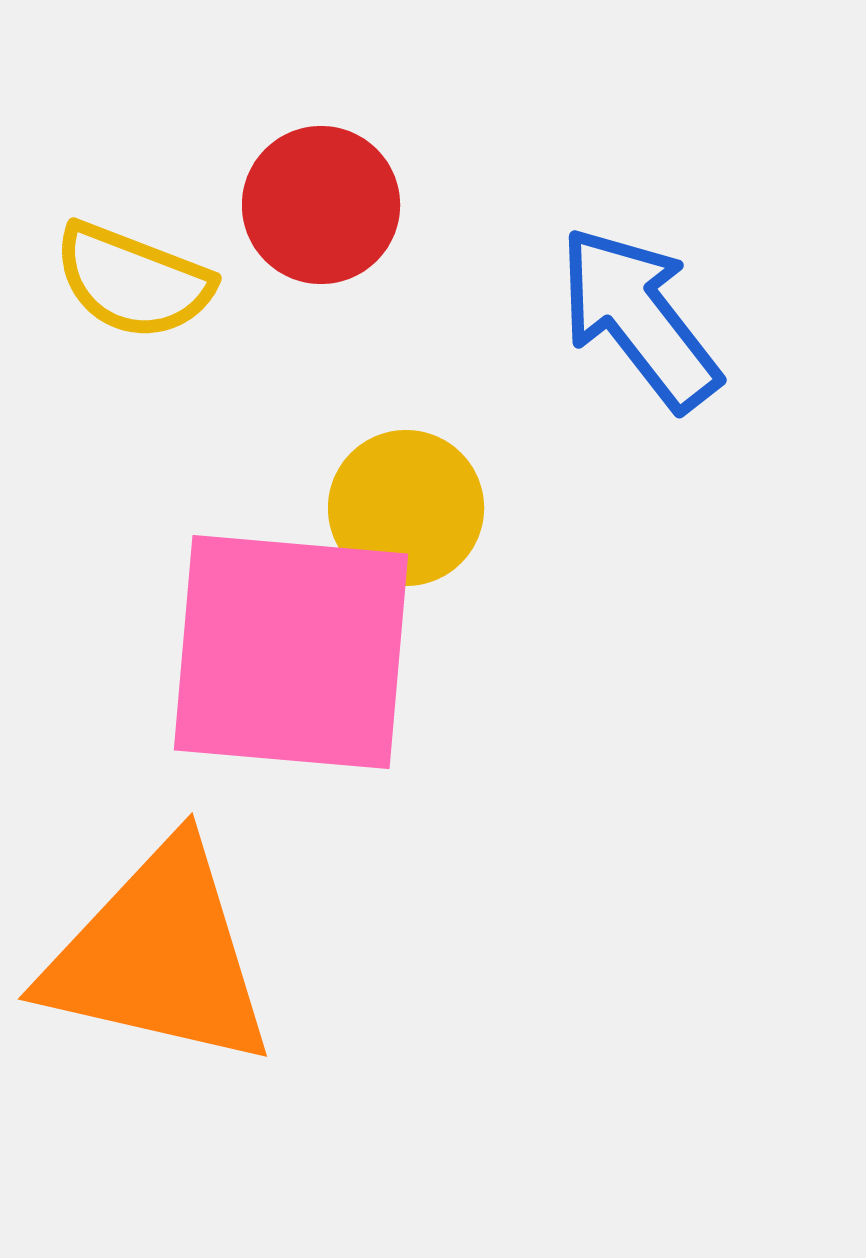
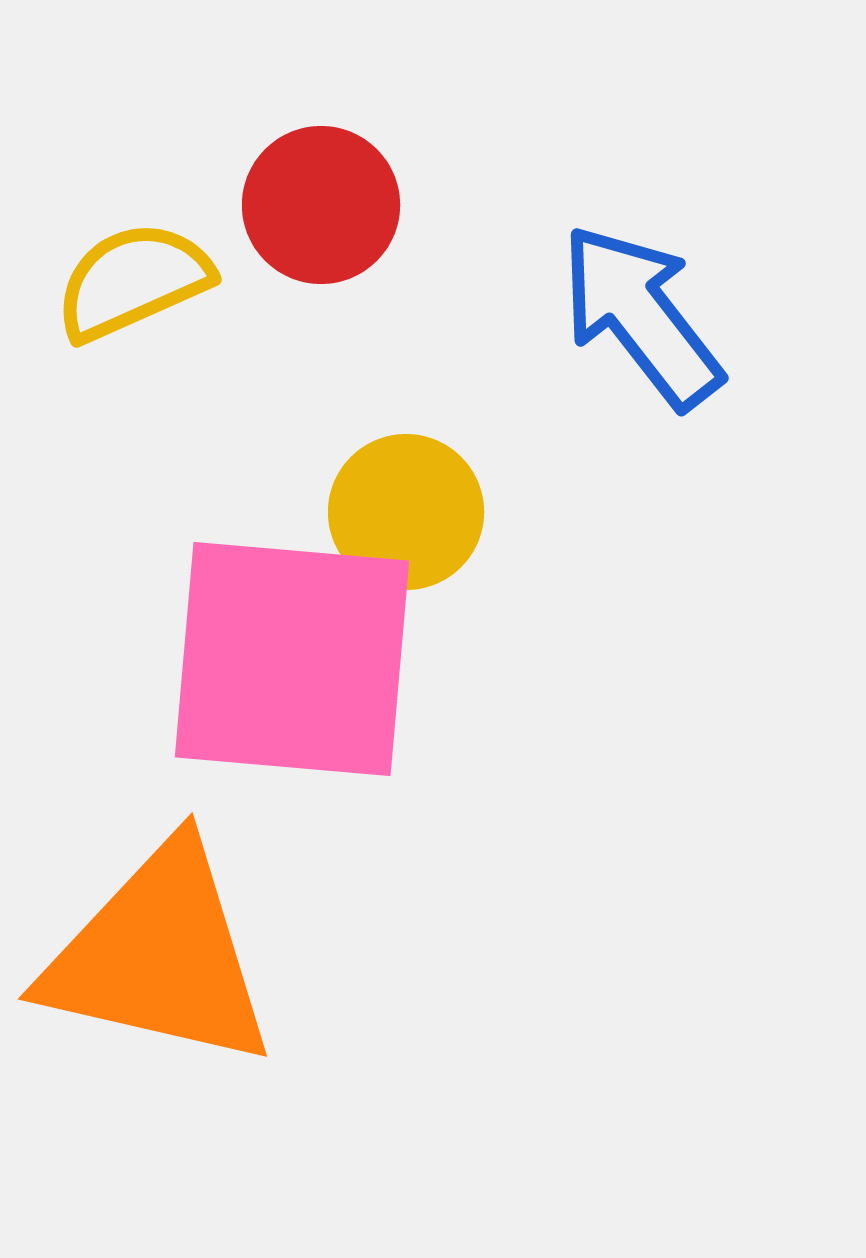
yellow semicircle: rotated 135 degrees clockwise
blue arrow: moved 2 px right, 2 px up
yellow circle: moved 4 px down
pink square: moved 1 px right, 7 px down
